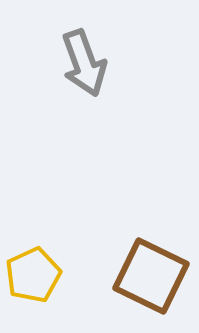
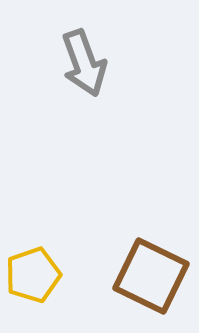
yellow pentagon: rotated 6 degrees clockwise
